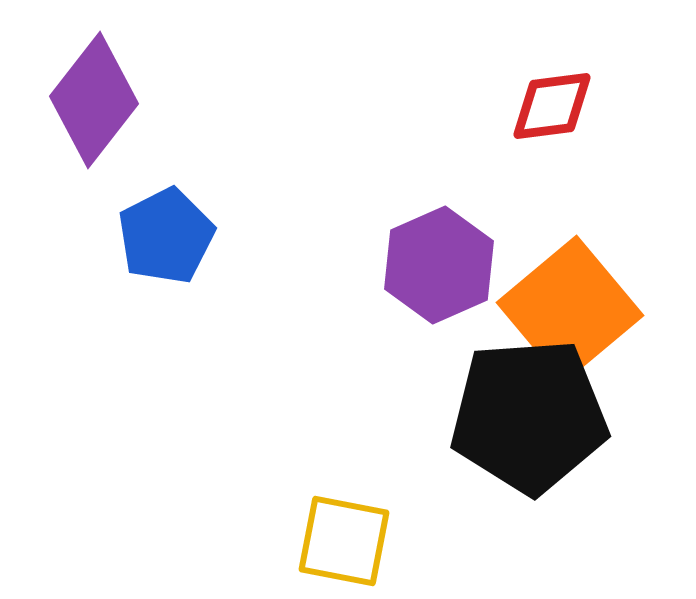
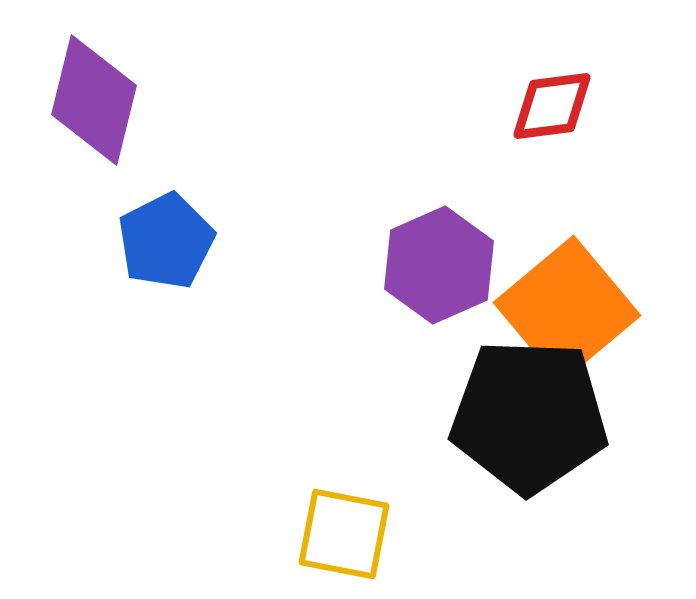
purple diamond: rotated 24 degrees counterclockwise
blue pentagon: moved 5 px down
orange square: moved 3 px left
black pentagon: rotated 6 degrees clockwise
yellow square: moved 7 px up
